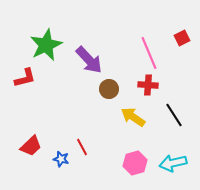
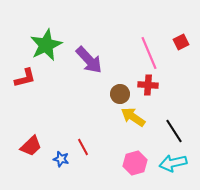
red square: moved 1 px left, 4 px down
brown circle: moved 11 px right, 5 px down
black line: moved 16 px down
red line: moved 1 px right
